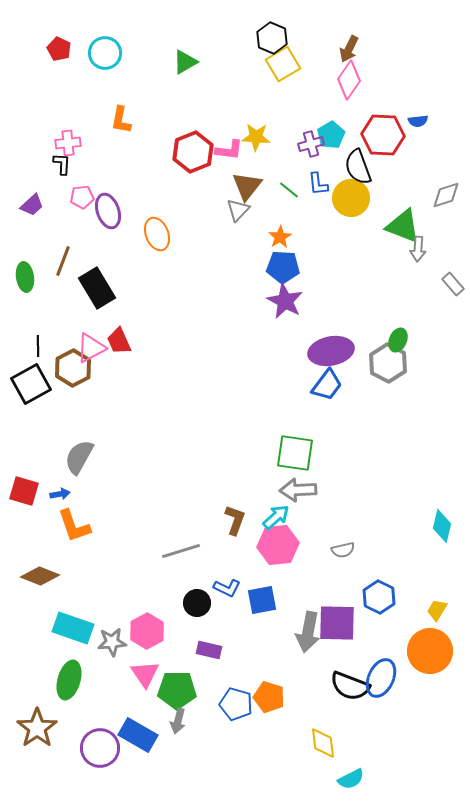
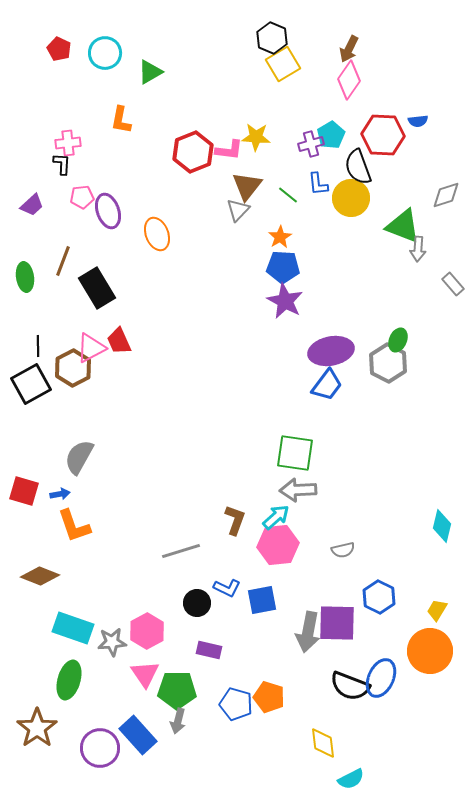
green triangle at (185, 62): moved 35 px left, 10 px down
green line at (289, 190): moved 1 px left, 5 px down
blue rectangle at (138, 735): rotated 18 degrees clockwise
